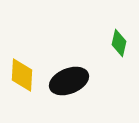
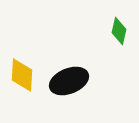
green diamond: moved 12 px up
